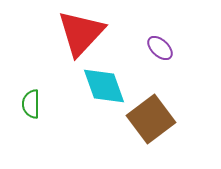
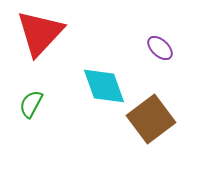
red triangle: moved 41 px left
green semicircle: rotated 28 degrees clockwise
